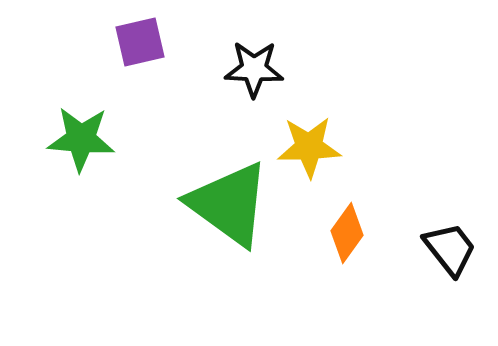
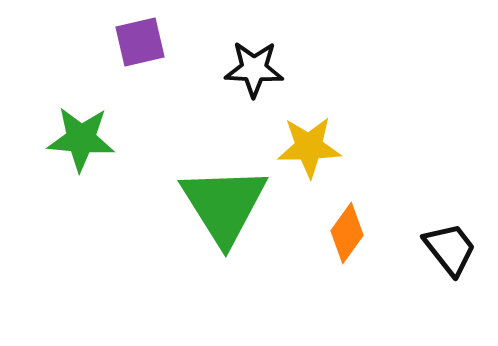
green triangle: moved 5 px left, 1 px down; rotated 22 degrees clockwise
